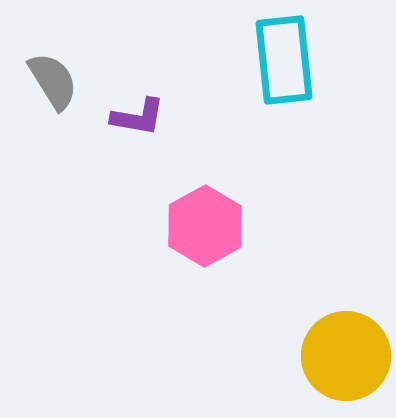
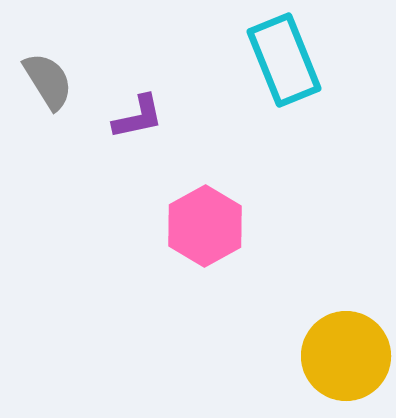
cyan rectangle: rotated 16 degrees counterclockwise
gray semicircle: moved 5 px left
purple L-shape: rotated 22 degrees counterclockwise
